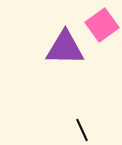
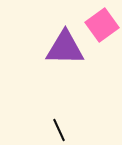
black line: moved 23 px left
